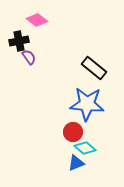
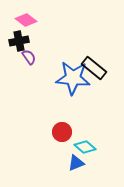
pink diamond: moved 11 px left
blue star: moved 14 px left, 26 px up
red circle: moved 11 px left
cyan diamond: moved 1 px up
